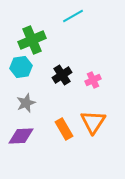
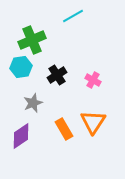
black cross: moved 5 px left
pink cross: rotated 35 degrees counterclockwise
gray star: moved 7 px right
purple diamond: rotated 32 degrees counterclockwise
